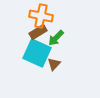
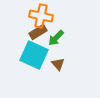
cyan square: moved 3 px left, 2 px down
brown triangle: moved 4 px right; rotated 24 degrees counterclockwise
